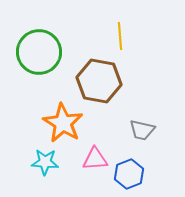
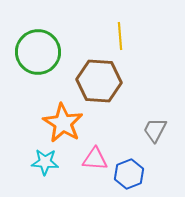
green circle: moved 1 px left
brown hexagon: rotated 6 degrees counterclockwise
gray trapezoid: moved 13 px right; rotated 104 degrees clockwise
pink triangle: rotated 8 degrees clockwise
